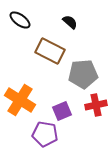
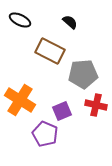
black ellipse: rotated 10 degrees counterclockwise
red cross: rotated 25 degrees clockwise
purple pentagon: rotated 15 degrees clockwise
